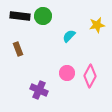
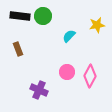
pink circle: moved 1 px up
